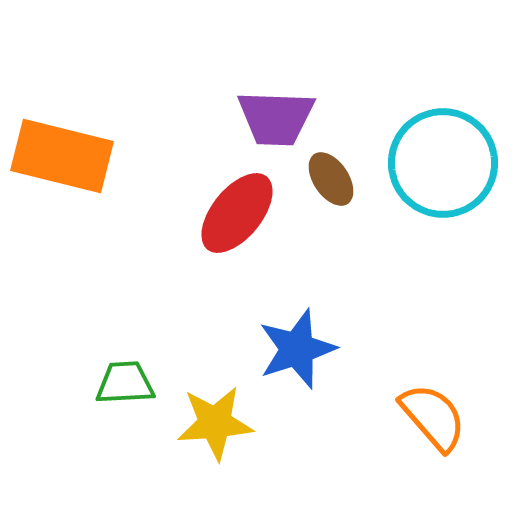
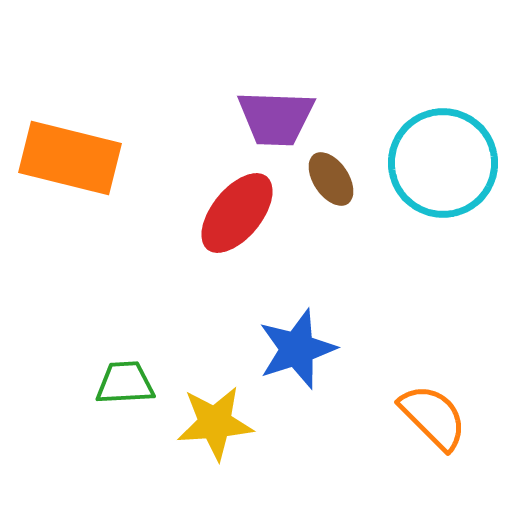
orange rectangle: moved 8 px right, 2 px down
orange semicircle: rotated 4 degrees counterclockwise
